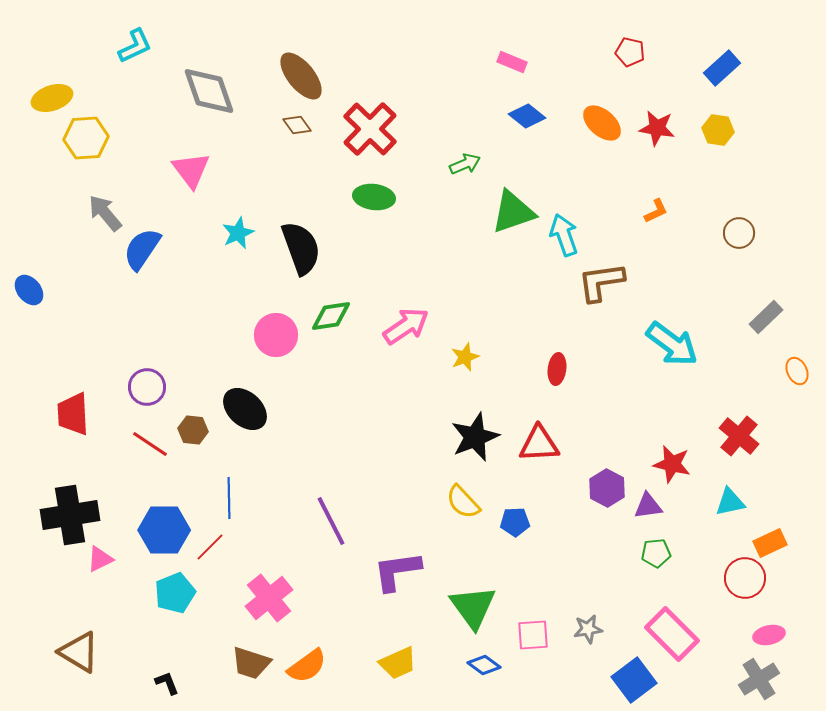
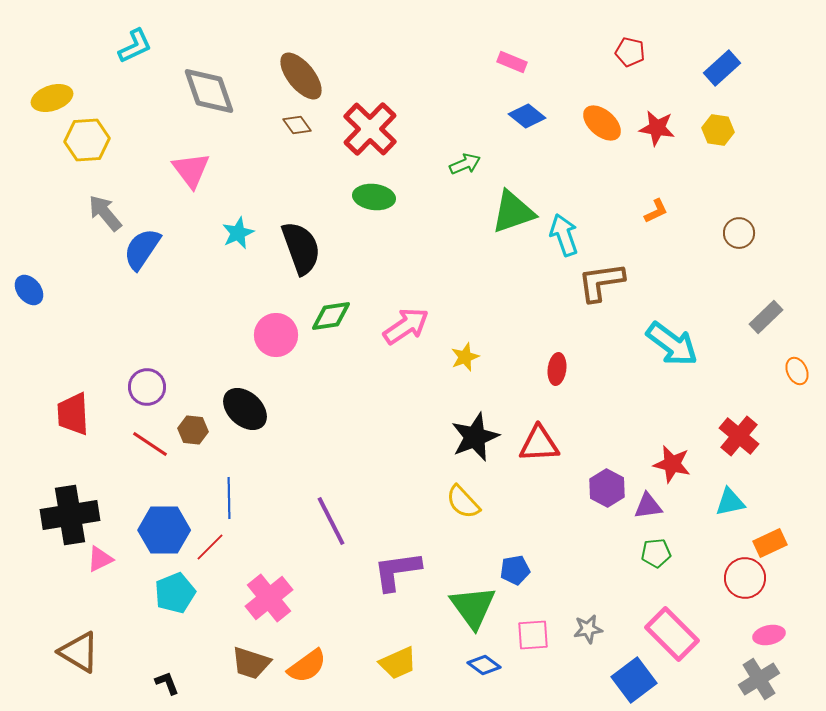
yellow hexagon at (86, 138): moved 1 px right, 2 px down
blue pentagon at (515, 522): moved 48 px down; rotated 8 degrees counterclockwise
